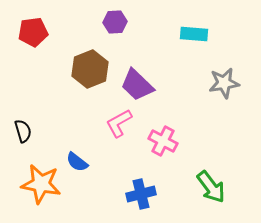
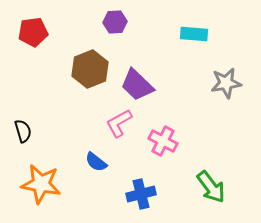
gray star: moved 2 px right
blue semicircle: moved 19 px right
